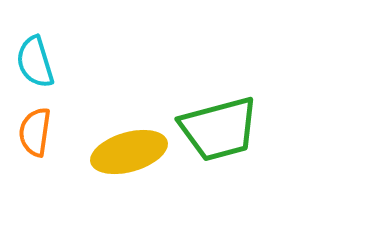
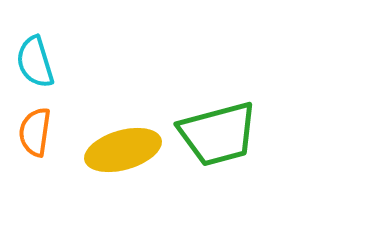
green trapezoid: moved 1 px left, 5 px down
yellow ellipse: moved 6 px left, 2 px up
